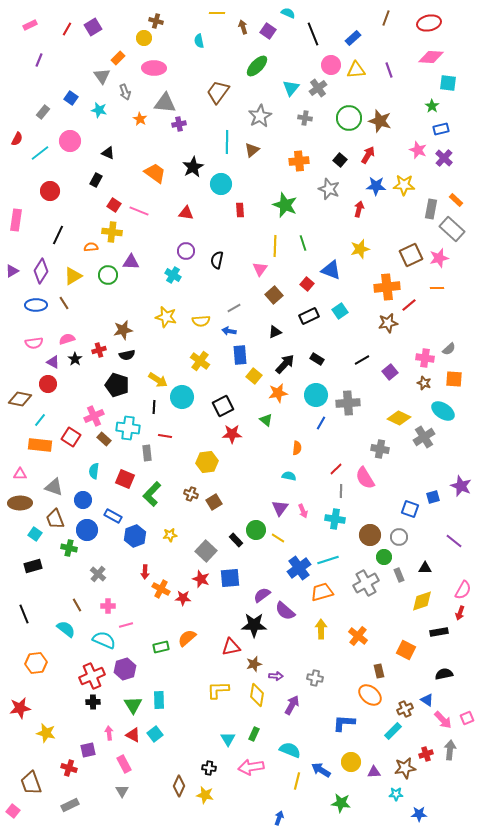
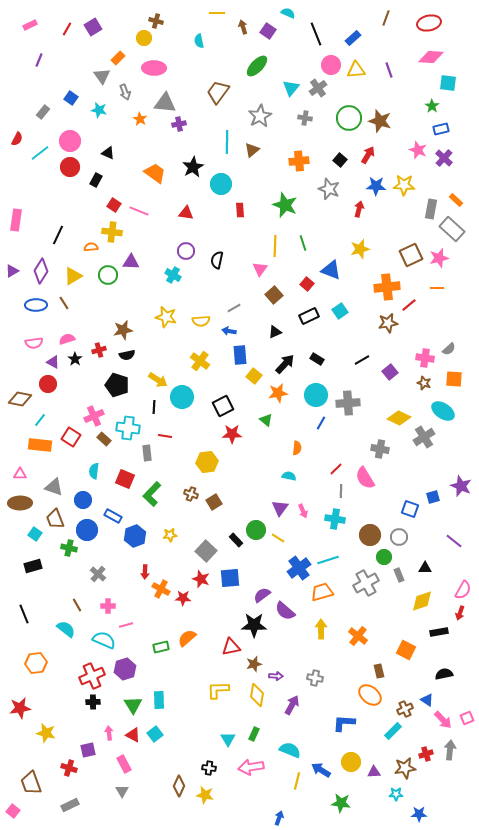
black line at (313, 34): moved 3 px right
red circle at (50, 191): moved 20 px right, 24 px up
